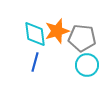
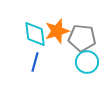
cyan circle: moved 3 px up
